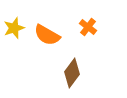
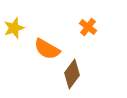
orange semicircle: moved 14 px down
brown diamond: moved 1 px down
